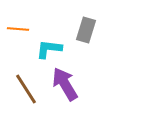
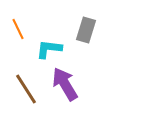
orange line: rotated 60 degrees clockwise
